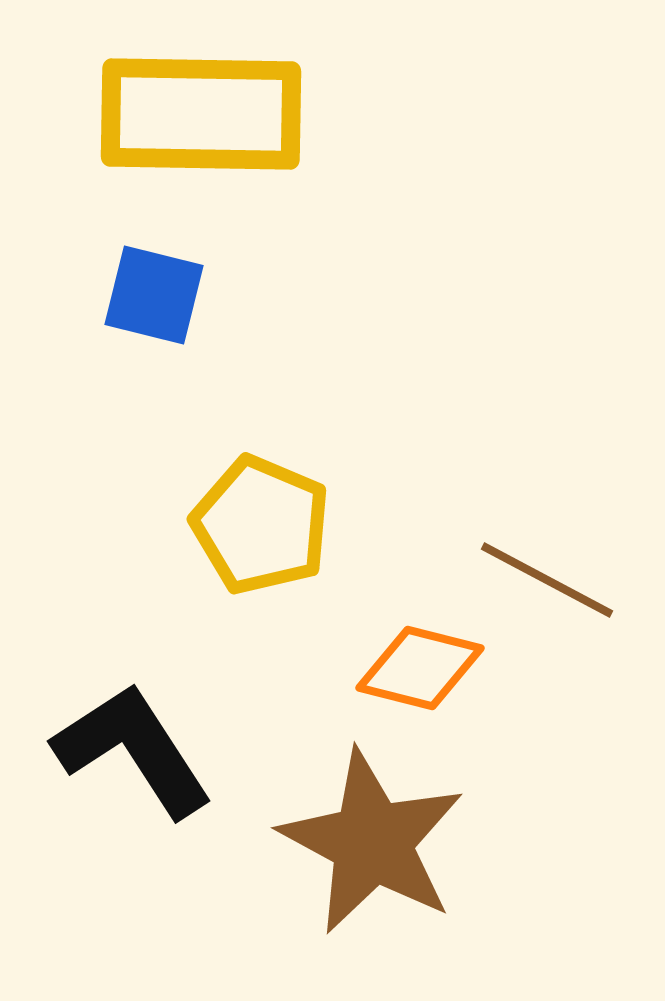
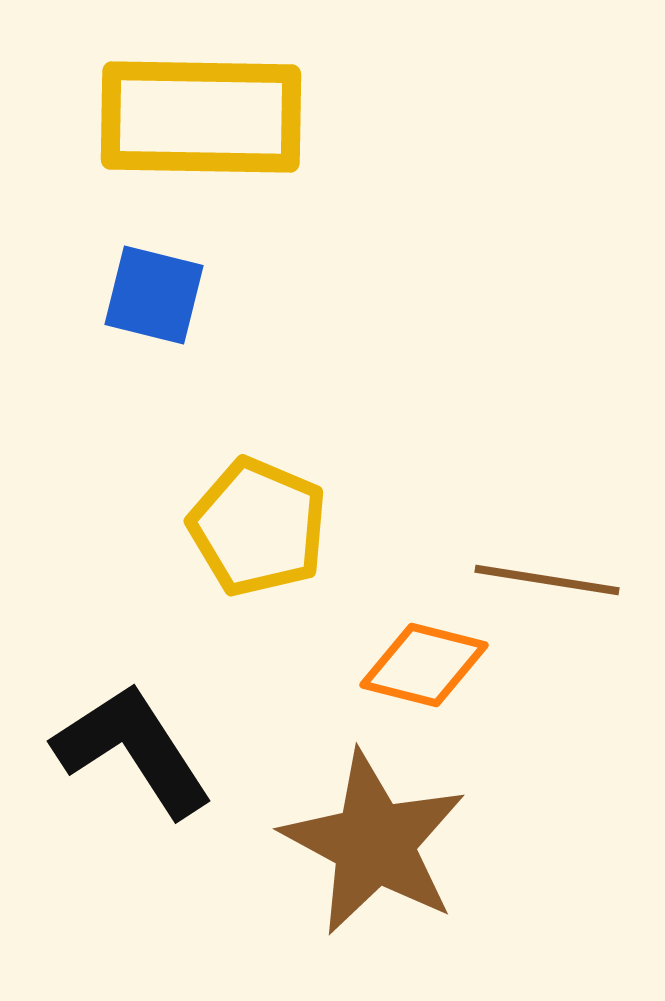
yellow rectangle: moved 3 px down
yellow pentagon: moved 3 px left, 2 px down
brown line: rotated 19 degrees counterclockwise
orange diamond: moved 4 px right, 3 px up
brown star: moved 2 px right, 1 px down
